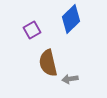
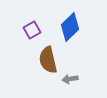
blue diamond: moved 1 px left, 8 px down
brown semicircle: moved 3 px up
